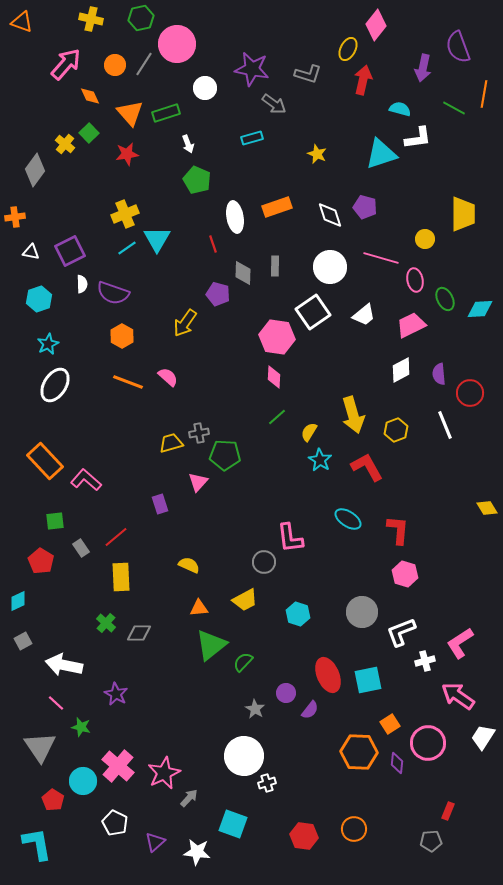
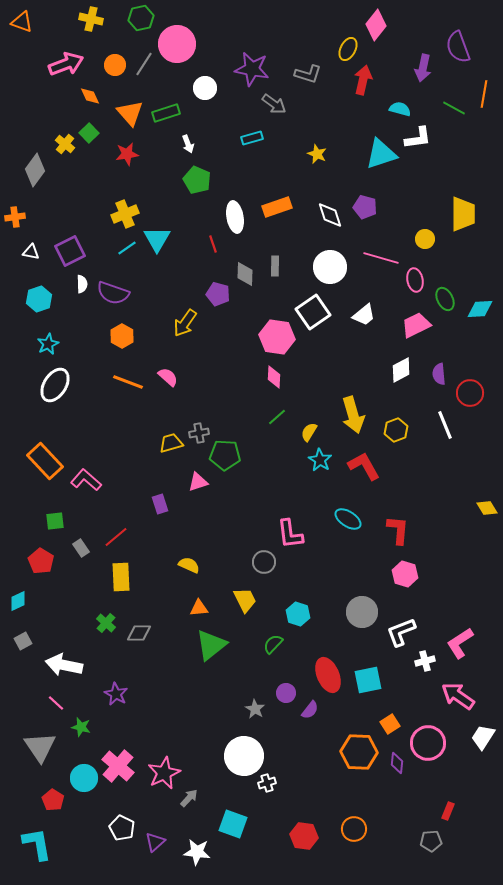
pink arrow at (66, 64): rotated 28 degrees clockwise
gray diamond at (243, 273): moved 2 px right, 1 px down
pink trapezoid at (411, 325): moved 5 px right
red L-shape at (367, 467): moved 3 px left, 1 px up
pink triangle at (198, 482): rotated 30 degrees clockwise
pink L-shape at (290, 538): moved 4 px up
yellow trapezoid at (245, 600): rotated 88 degrees counterclockwise
green semicircle at (243, 662): moved 30 px right, 18 px up
cyan circle at (83, 781): moved 1 px right, 3 px up
white pentagon at (115, 823): moved 7 px right, 5 px down
